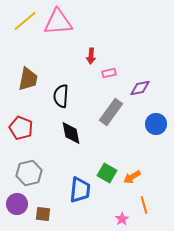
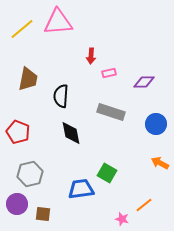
yellow line: moved 3 px left, 8 px down
purple diamond: moved 4 px right, 6 px up; rotated 10 degrees clockwise
gray rectangle: rotated 72 degrees clockwise
red pentagon: moved 3 px left, 4 px down
gray hexagon: moved 1 px right, 1 px down
orange arrow: moved 28 px right, 14 px up; rotated 60 degrees clockwise
blue trapezoid: moved 1 px right, 1 px up; rotated 104 degrees counterclockwise
orange line: rotated 66 degrees clockwise
pink star: rotated 24 degrees counterclockwise
